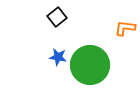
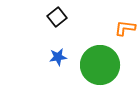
blue star: rotated 18 degrees counterclockwise
green circle: moved 10 px right
